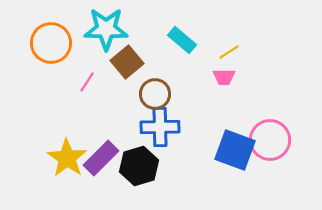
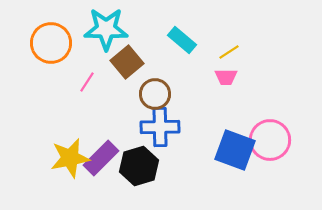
pink trapezoid: moved 2 px right
yellow star: moved 3 px right; rotated 27 degrees clockwise
